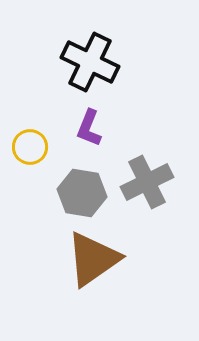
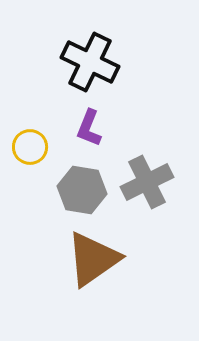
gray hexagon: moved 3 px up
